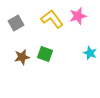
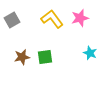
pink star: moved 2 px right, 2 px down
gray square: moved 4 px left, 3 px up
green square: moved 3 px down; rotated 28 degrees counterclockwise
